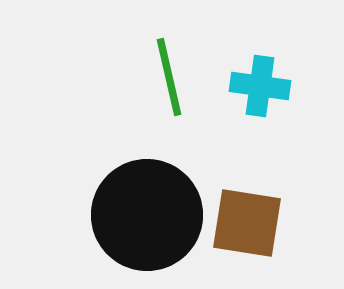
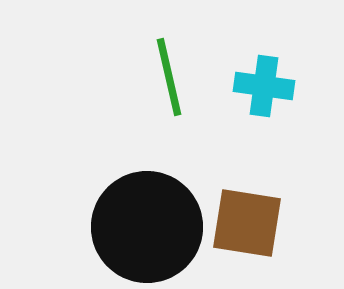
cyan cross: moved 4 px right
black circle: moved 12 px down
